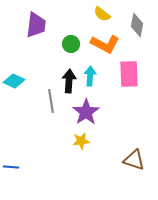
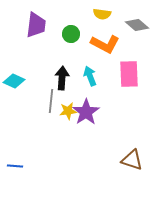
yellow semicircle: rotated 30 degrees counterclockwise
gray diamond: rotated 60 degrees counterclockwise
green circle: moved 10 px up
cyan arrow: rotated 24 degrees counterclockwise
black arrow: moved 7 px left, 3 px up
gray line: rotated 15 degrees clockwise
yellow star: moved 13 px left, 30 px up
brown triangle: moved 2 px left
blue line: moved 4 px right, 1 px up
